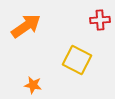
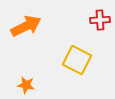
orange arrow: rotated 8 degrees clockwise
orange star: moved 7 px left
